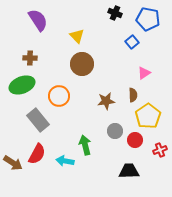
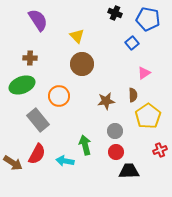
blue square: moved 1 px down
red circle: moved 19 px left, 12 px down
